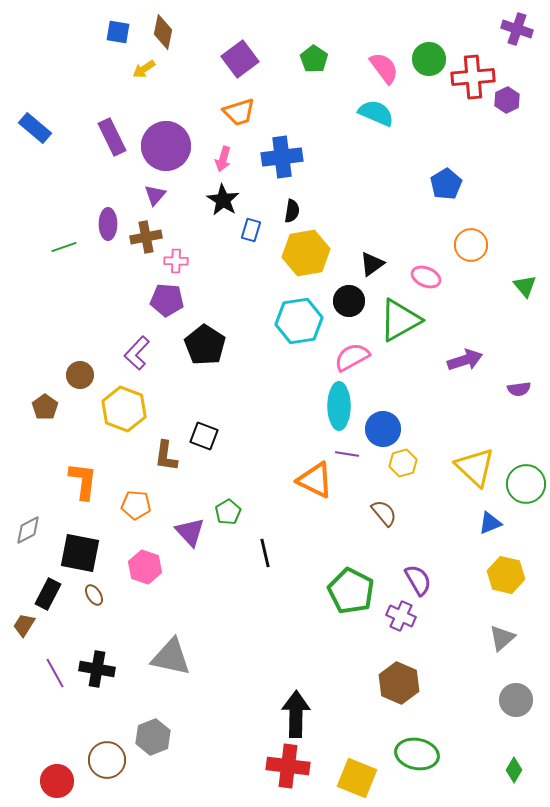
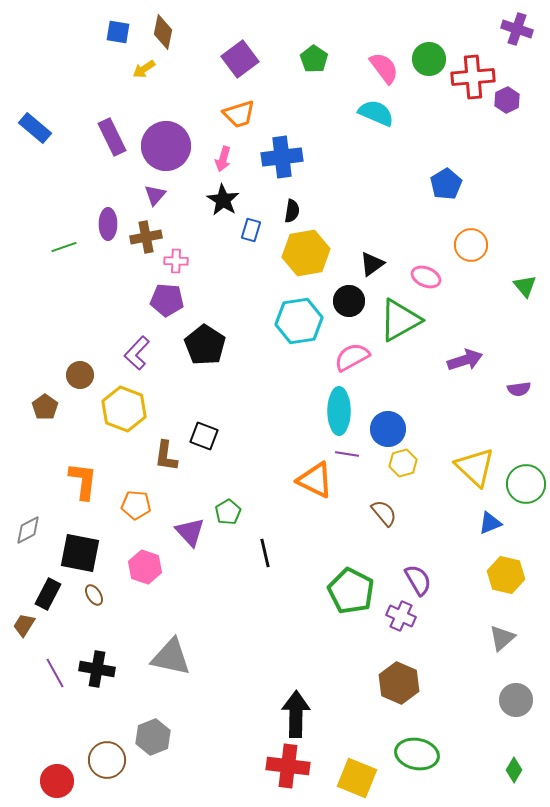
orange trapezoid at (239, 112): moved 2 px down
cyan ellipse at (339, 406): moved 5 px down
blue circle at (383, 429): moved 5 px right
